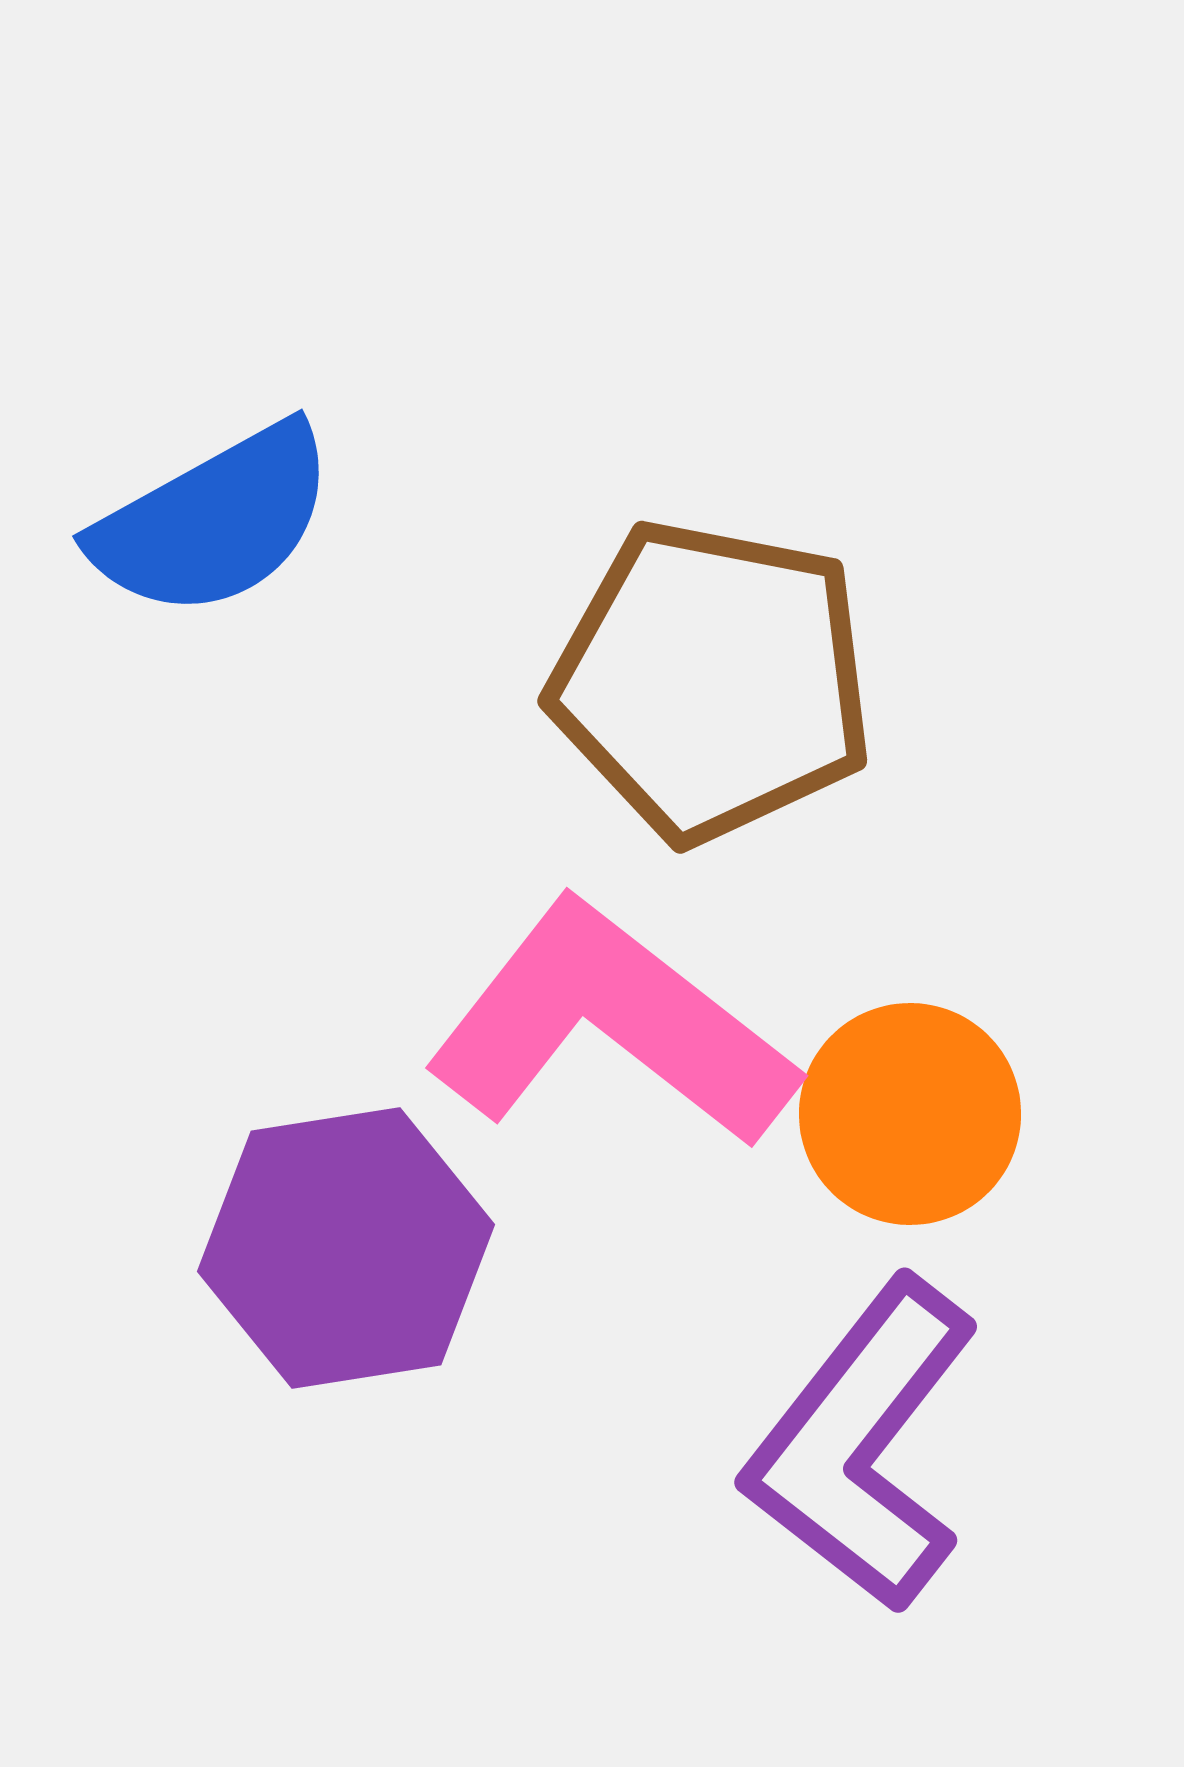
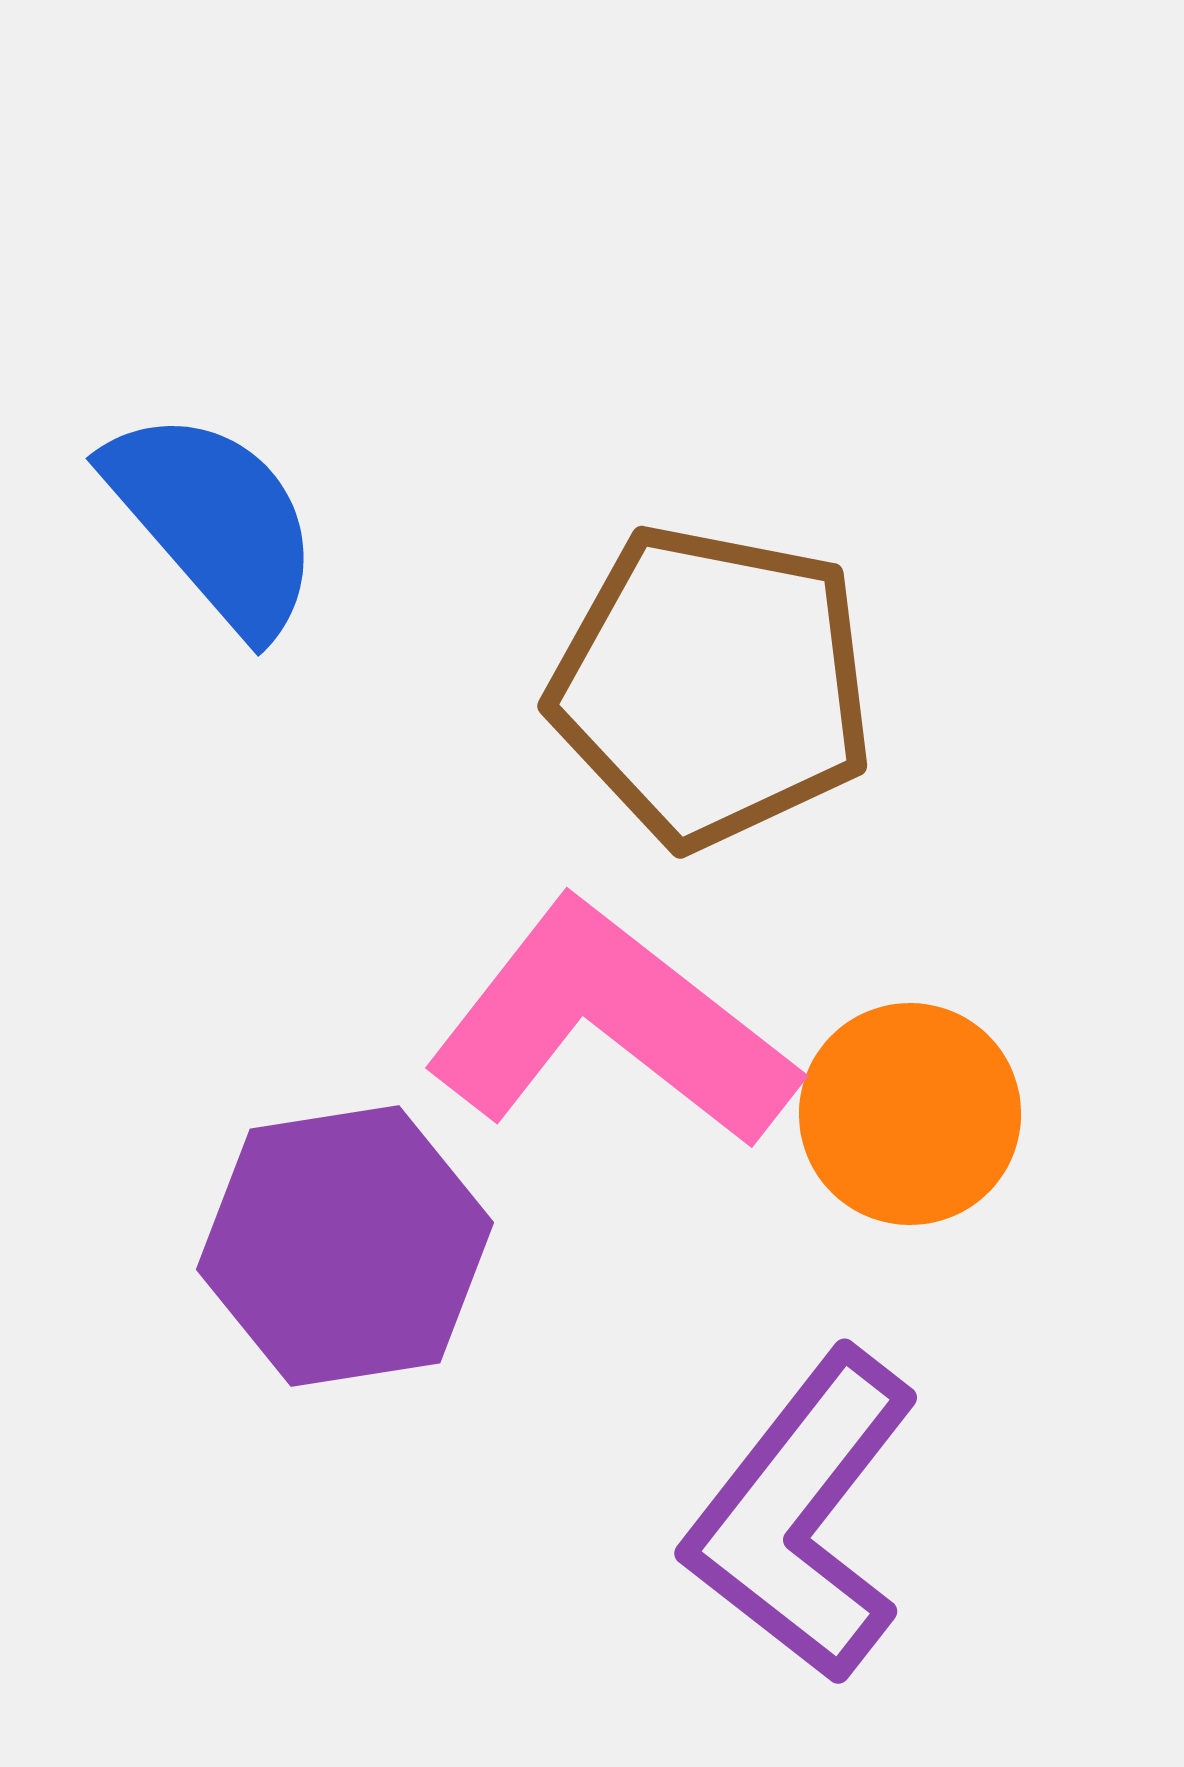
blue semicircle: rotated 102 degrees counterclockwise
brown pentagon: moved 5 px down
purple hexagon: moved 1 px left, 2 px up
purple L-shape: moved 60 px left, 71 px down
